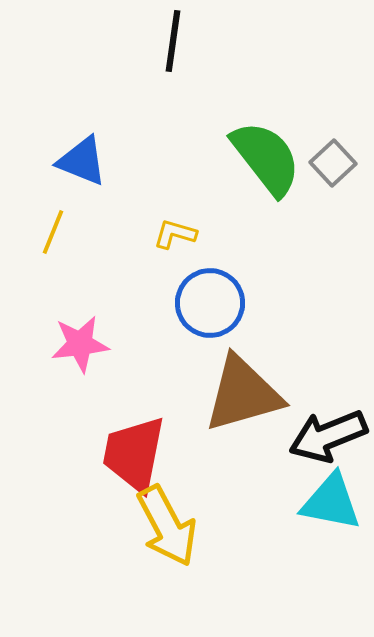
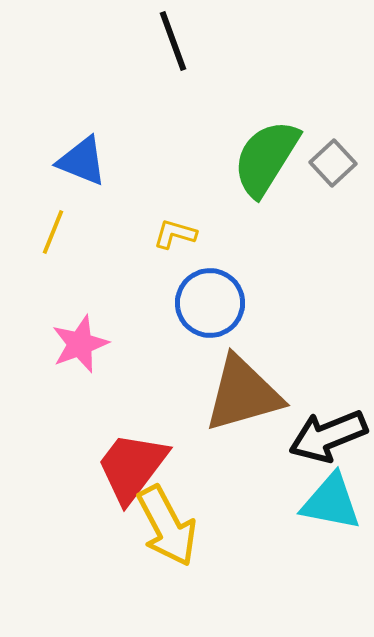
black line: rotated 28 degrees counterclockwise
green semicircle: rotated 110 degrees counterclockwise
pink star: rotated 14 degrees counterclockwise
red trapezoid: moved 2 px left, 13 px down; rotated 26 degrees clockwise
